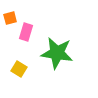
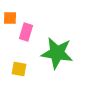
orange square: rotated 16 degrees clockwise
yellow square: rotated 21 degrees counterclockwise
